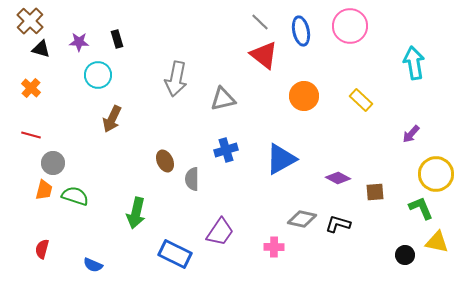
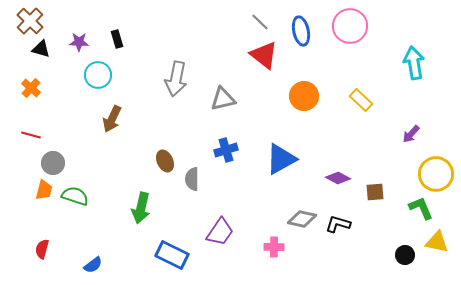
green arrow: moved 5 px right, 5 px up
blue rectangle: moved 3 px left, 1 px down
blue semicircle: rotated 60 degrees counterclockwise
